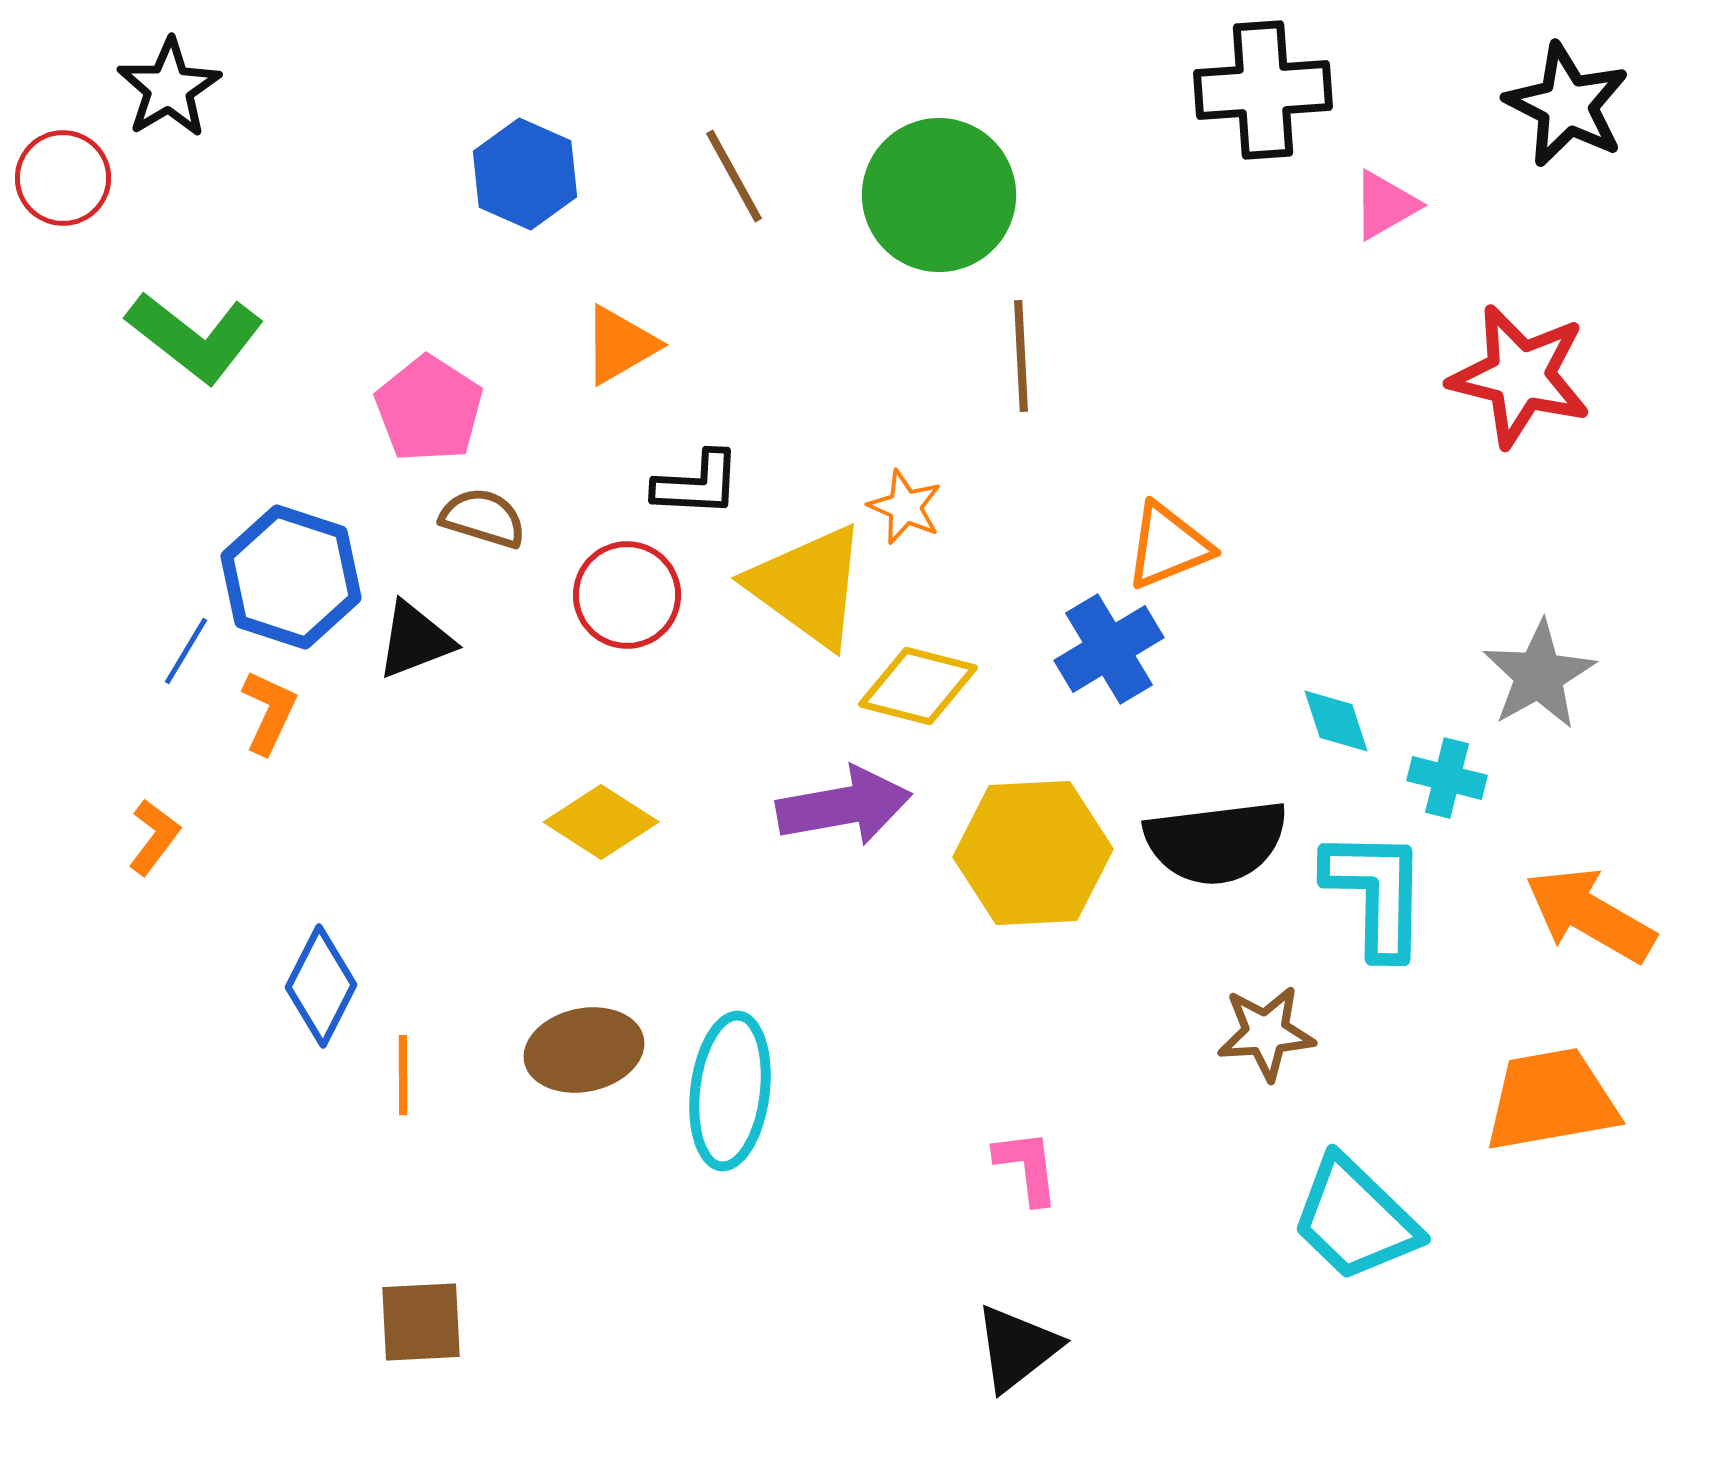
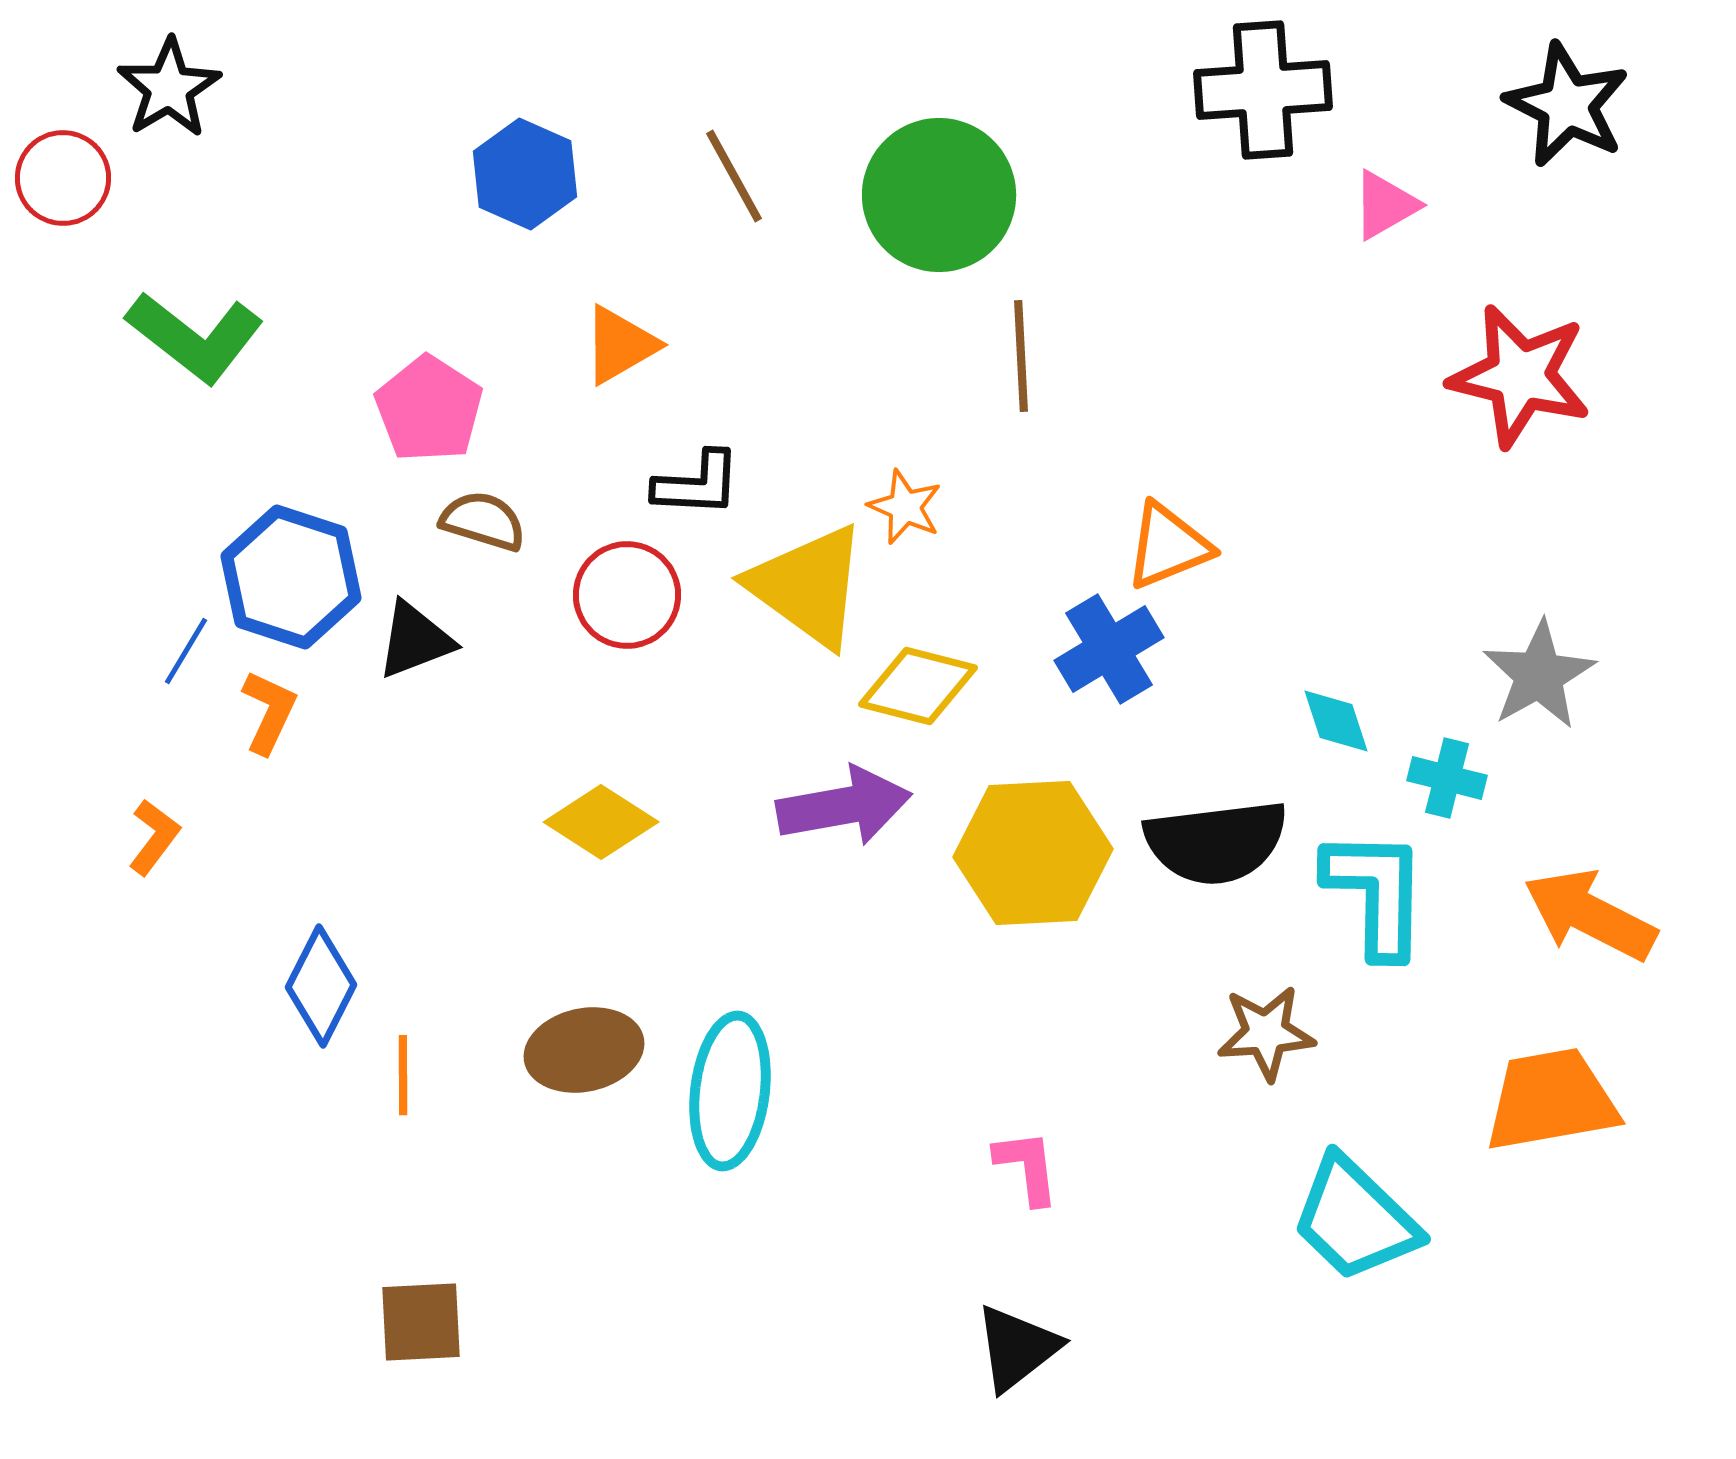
brown semicircle at (483, 518): moved 3 px down
orange arrow at (1590, 915): rotated 3 degrees counterclockwise
